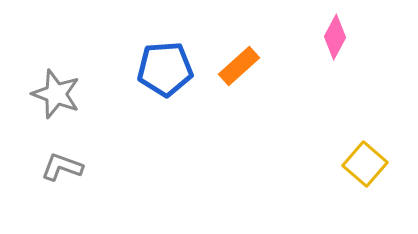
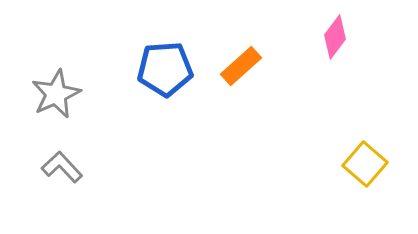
pink diamond: rotated 9 degrees clockwise
orange rectangle: moved 2 px right
gray star: rotated 27 degrees clockwise
gray L-shape: rotated 27 degrees clockwise
